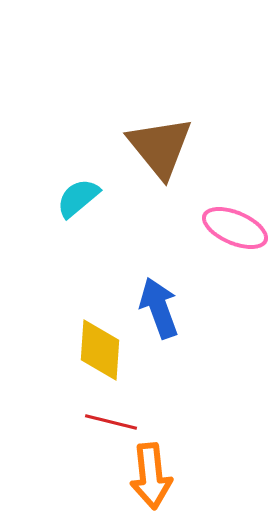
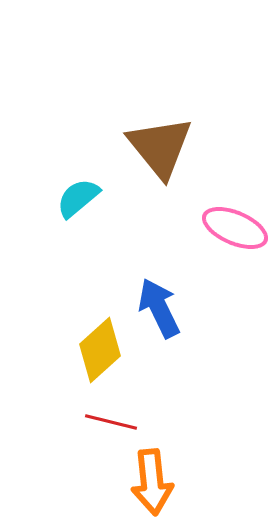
blue arrow: rotated 6 degrees counterclockwise
yellow diamond: rotated 44 degrees clockwise
orange arrow: moved 1 px right, 6 px down
